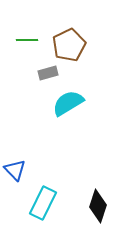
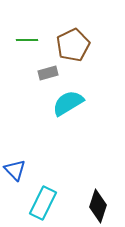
brown pentagon: moved 4 px right
